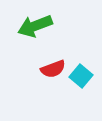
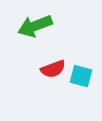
cyan square: rotated 25 degrees counterclockwise
